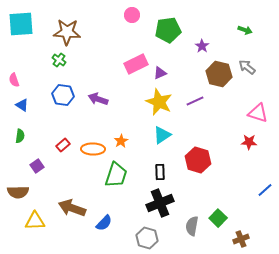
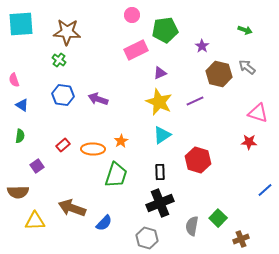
green pentagon: moved 3 px left
pink rectangle: moved 14 px up
